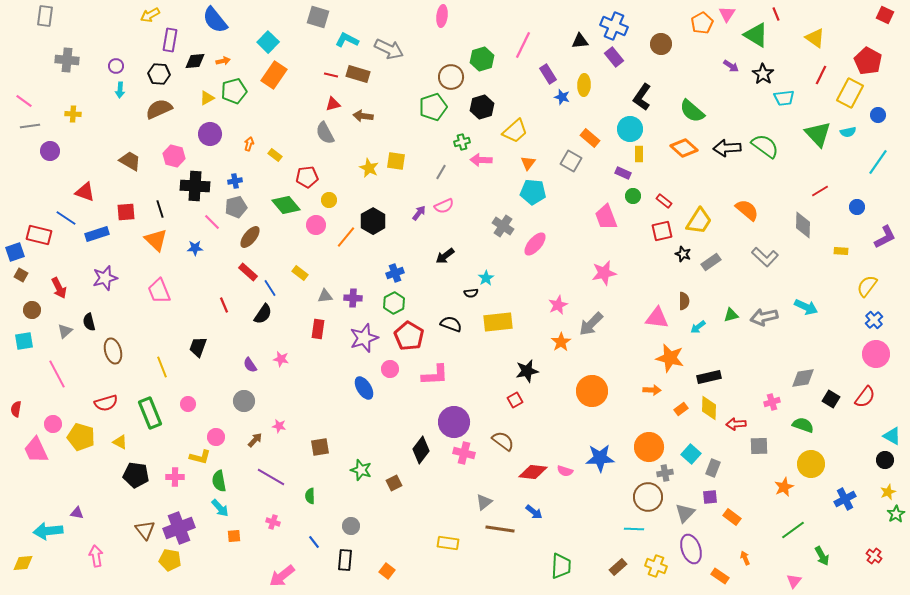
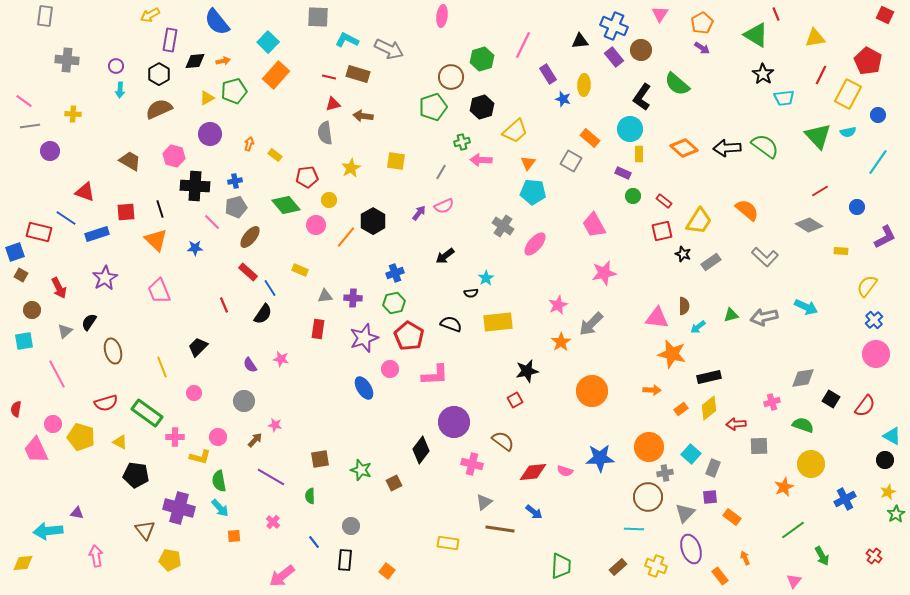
pink triangle at (727, 14): moved 67 px left
gray square at (318, 17): rotated 15 degrees counterclockwise
blue semicircle at (215, 20): moved 2 px right, 2 px down
yellow triangle at (815, 38): rotated 45 degrees counterclockwise
brown circle at (661, 44): moved 20 px left, 6 px down
purple arrow at (731, 66): moved 29 px left, 18 px up
black hexagon at (159, 74): rotated 25 degrees clockwise
orange rectangle at (274, 75): moved 2 px right; rotated 8 degrees clockwise
red line at (331, 75): moved 2 px left, 2 px down
yellow rectangle at (850, 93): moved 2 px left, 1 px down
blue star at (562, 97): moved 1 px right, 2 px down
green semicircle at (692, 111): moved 15 px left, 27 px up
gray semicircle at (325, 133): rotated 20 degrees clockwise
green triangle at (818, 134): moved 2 px down
yellow star at (369, 168): moved 18 px left; rotated 18 degrees clockwise
pink trapezoid at (606, 217): moved 12 px left, 8 px down; rotated 8 degrees counterclockwise
gray diamond at (803, 225): moved 6 px right; rotated 60 degrees counterclockwise
red rectangle at (39, 235): moved 3 px up
yellow rectangle at (300, 273): moved 3 px up; rotated 14 degrees counterclockwise
purple star at (105, 278): rotated 15 degrees counterclockwise
brown semicircle at (684, 301): moved 5 px down
green hexagon at (394, 303): rotated 15 degrees clockwise
black semicircle at (89, 322): rotated 48 degrees clockwise
black trapezoid at (198, 347): rotated 25 degrees clockwise
orange star at (670, 358): moved 2 px right, 4 px up
red semicircle at (865, 397): moved 9 px down
pink circle at (188, 404): moved 6 px right, 11 px up
yellow diamond at (709, 408): rotated 50 degrees clockwise
green rectangle at (150, 413): moved 3 px left; rotated 32 degrees counterclockwise
pink star at (279, 426): moved 4 px left, 1 px up
pink circle at (216, 437): moved 2 px right
brown square at (320, 447): moved 12 px down
pink cross at (464, 453): moved 8 px right, 11 px down
red diamond at (533, 472): rotated 12 degrees counterclockwise
pink cross at (175, 477): moved 40 px up
pink cross at (273, 522): rotated 24 degrees clockwise
purple cross at (179, 528): moved 20 px up; rotated 36 degrees clockwise
orange rectangle at (720, 576): rotated 18 degrees clockwise
